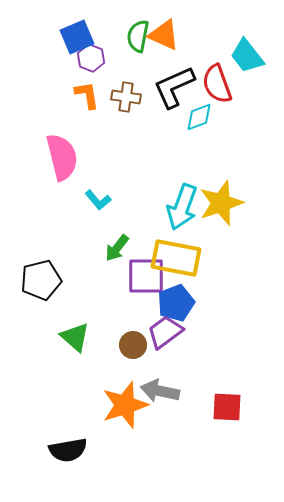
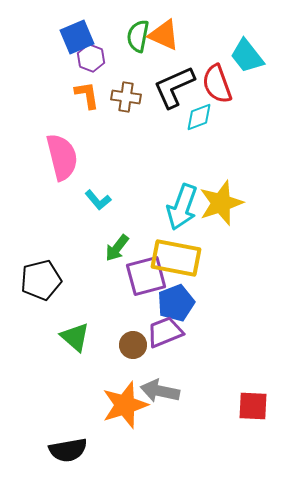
purple square: rotated 15 degrees counterclockwise
purple trapezoid: rotated 15 degrees clockwise
red square: moved 26 px right, 1 px up
